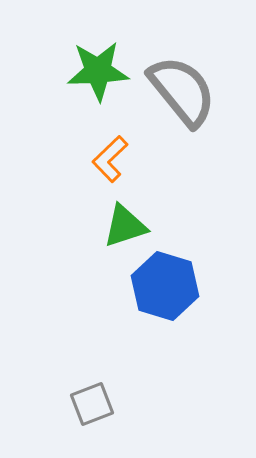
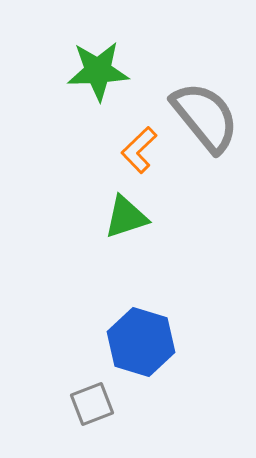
gray semicircle: moved 23 px right, 26 px down
orange L-shape: moved 29 px right, 9 px up
green triangle: moved 1 px right, 9 px up
blue hexagon: moved 24 px left, 56 px down
